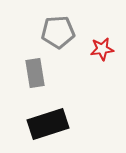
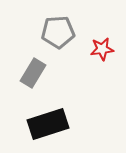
gray rectangle: moved 2 px left; rotated 40 degrees clockwise
